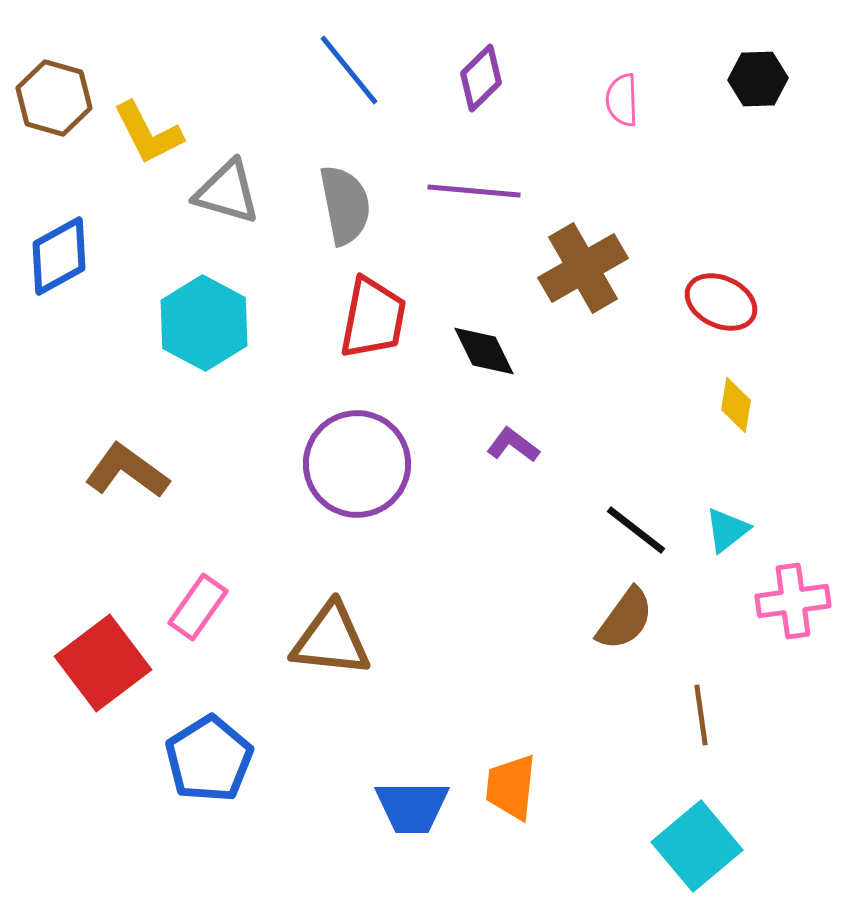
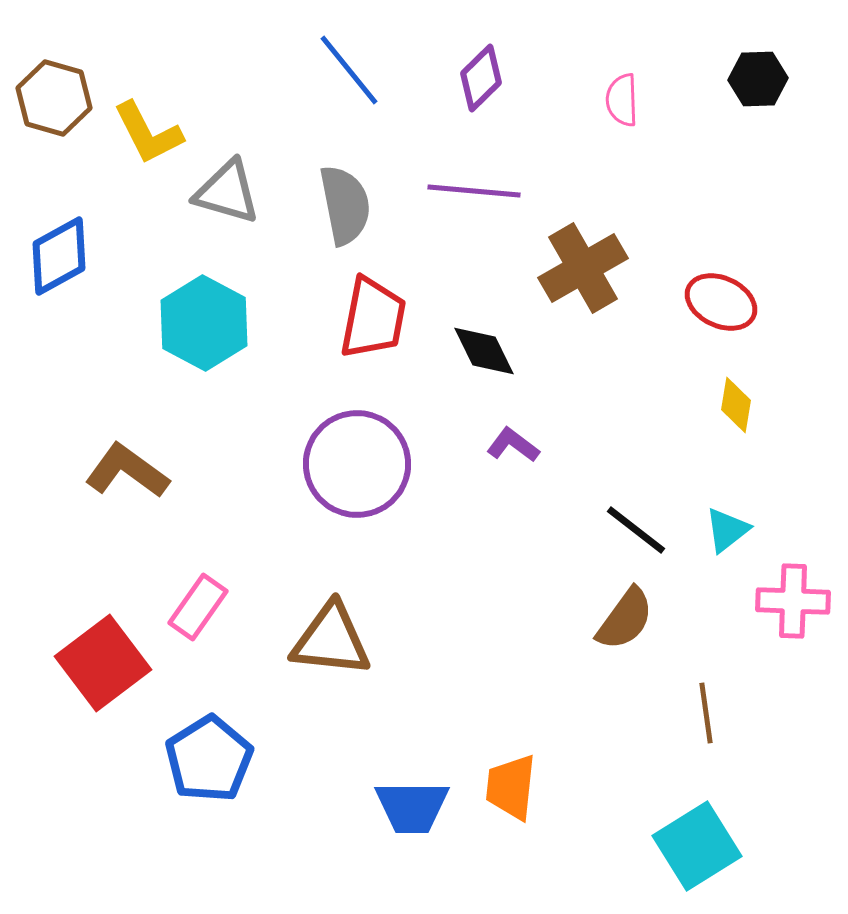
pink cross: rotated 10 degrees clockwise
brown line: moved 5 px right, 2 px up
cyan square: rotated 8 degrees clockwise
